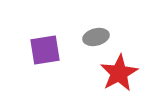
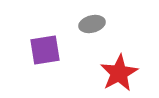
gray ellipse: moved 4 px left, 13 px up
